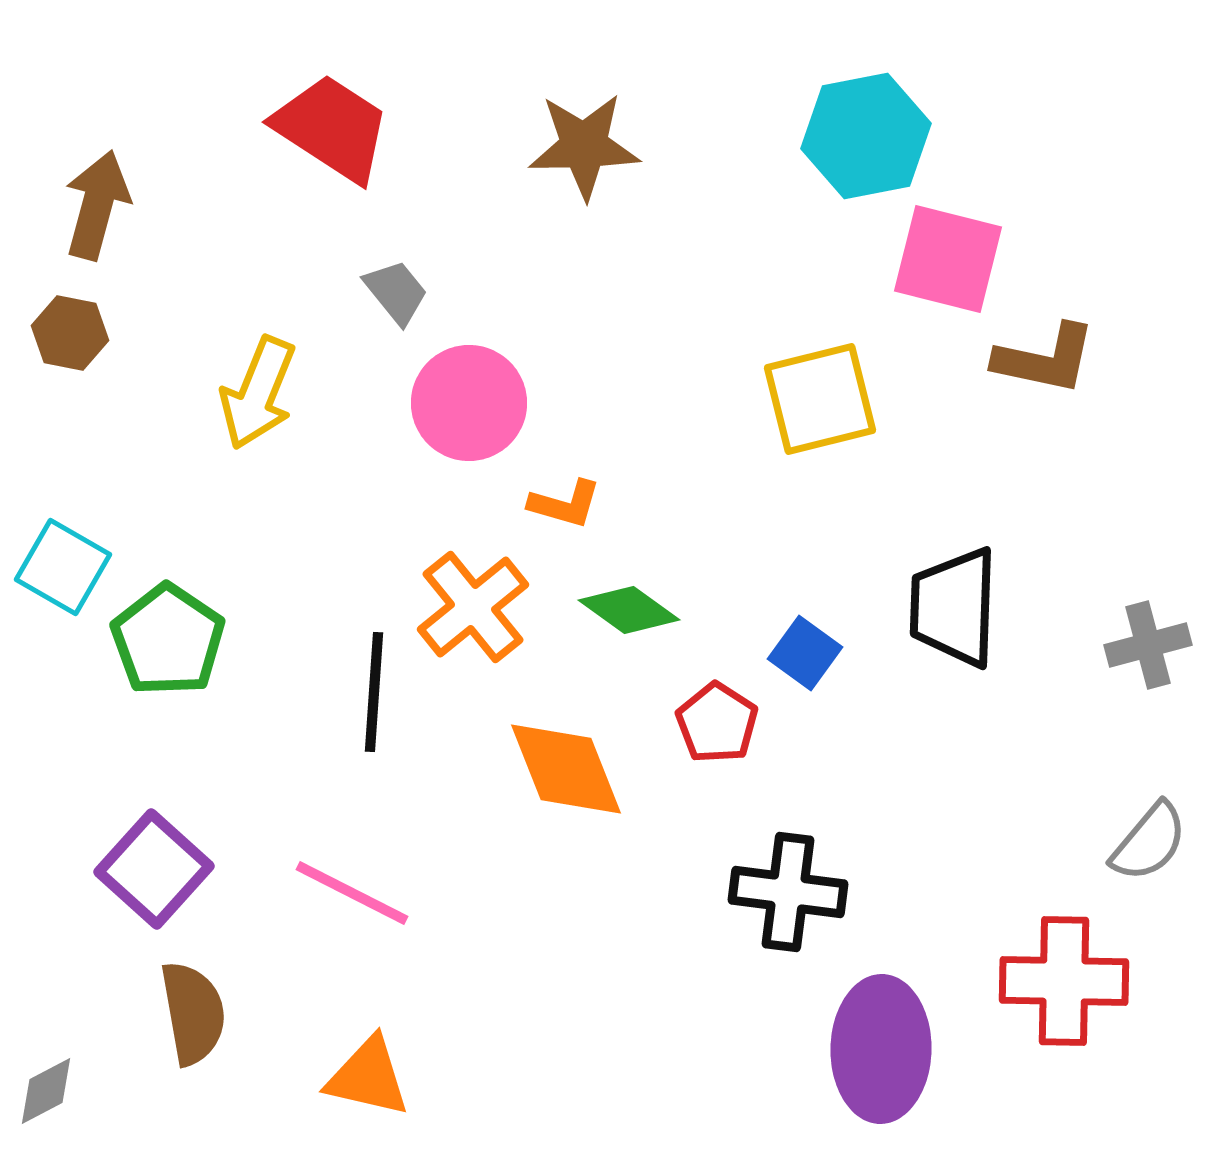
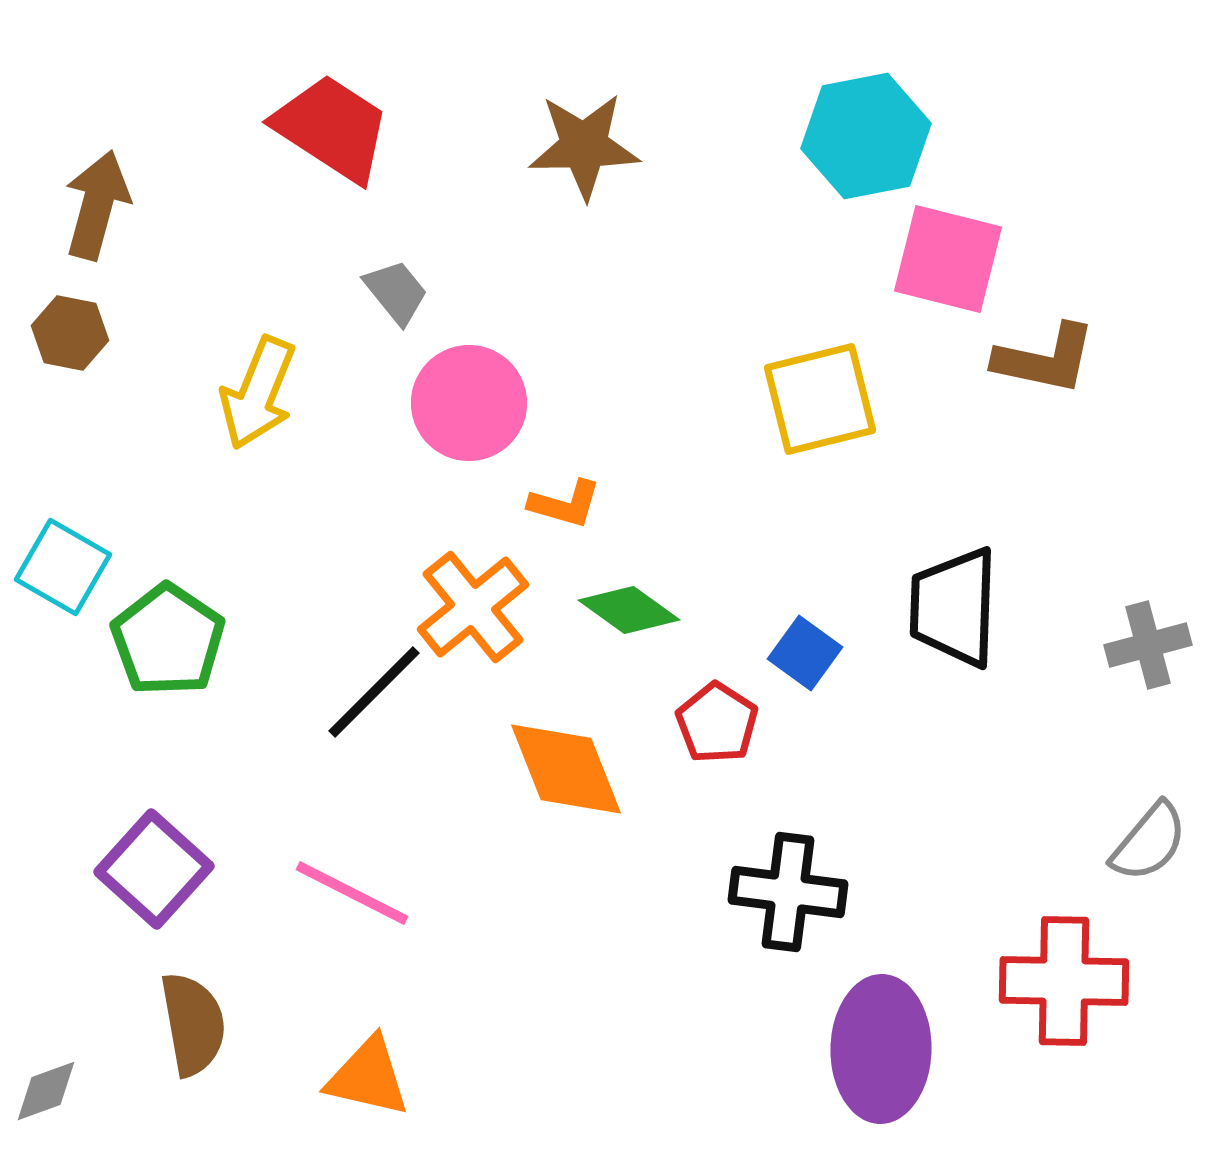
black line: rotated 41 degrees clockwise
brown semicircle: moved 11 px down
gray diamond: rotated 8 degrees clockwise
